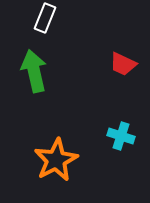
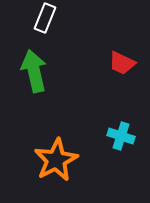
red trapezoid: moved 1 px left, 1 px up
